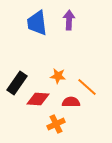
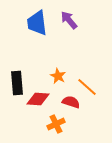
purple arrow: rotated 42 degrees counterclockwise
orange star: rotated 21 degrees clockwise
black rectangle: rotated 40 degrees counterclockwise
red semicircle: rotated 18 degrees clockwise
